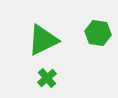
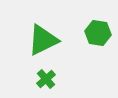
green cross: moved 1 px left, 1 px down
